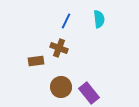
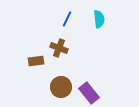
blue line: moved 1 px right, 2 px up
